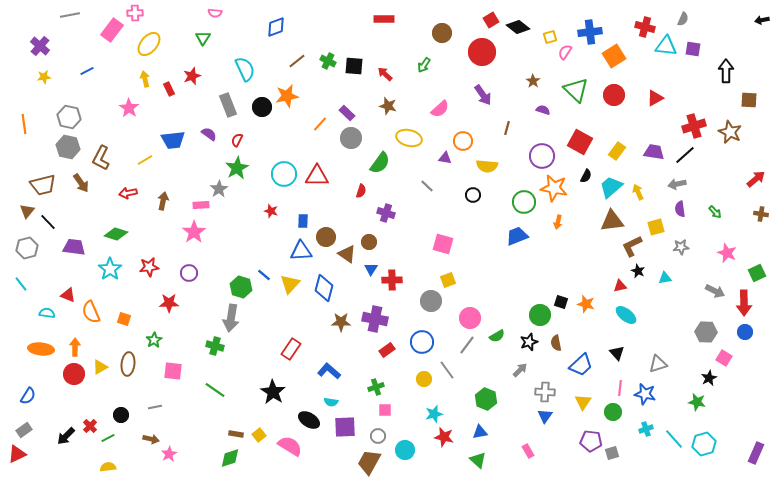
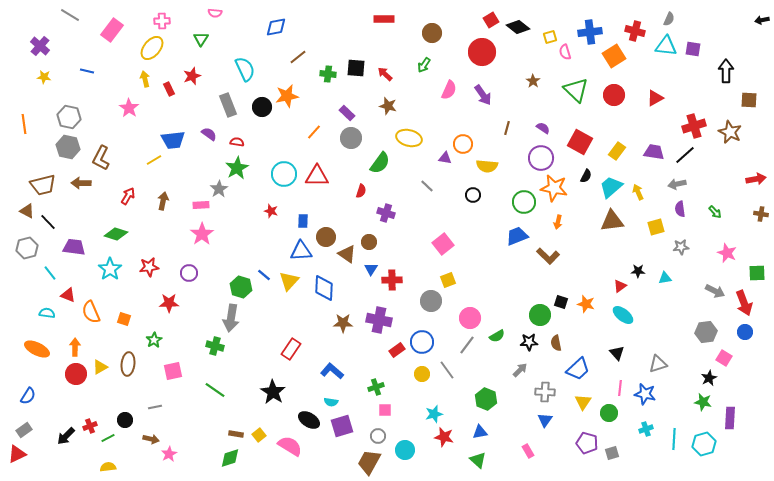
pink cross at (135, 13): moved 27 px right, 8 px down
gray line at (70, 15): rotated 42 degrees clockwise
gray semicircle at (683, 19): moved 14 px left
blue diamond at (276, 27): rotated 10 degrees clockwise
red cross at (645, 27): moved 10 px left, 4 px down
brown circle at (442, 33): moved 10 px left
green triangle at (203, 38): moved 2 px left, 1 px down
yellow ellipse at (149, 44): moved 3 px right, 4 px down
pink semicircle at (565, 52): rotated 49 degrees counterclockwise
brown line at (297, 61): moved 1 px right, 4 px up
green cross at (328, 61): moved 13 px down; rotated 21 degrees counterclockwise
black square at (354, 66): moved 2 px right, 2 px down
blue line at (87, 71): rotated 40 degrees clockwise
yellow star at (44, 77): rotated 16 degrees clockwise
pink semicircle at (440, 109): moved 9 px right, 19 px up; rotated 24 degrees counterclockwise
purple semicircle at (543, 110): moved 18 px down; rotated 16 degrees clockwise
orange line at (320, 124): moved 6 px left, 8 px down
red semicircle at (237, 140): moved 2 px down; rotated 72 degrees clockwise
orange circle at (463, 141): moved 3 px down
purple circle at (542, 156): moved 1 px left, 2 px down
yellow line at (145, 160): moved 9 px right
red arrow at (756, 179): rotated 30 degrees clockwise
brown arrow at (81, 183): rotated 126 degrees clockwise
red arrow at (128, 193): moved 3 px down; rotated 132 degrees clockwise
brown triangle at (27, 211): rotated 42 degrees counterclockwise
pink star at (194, 232): moved 8 px right, 2 px down
pink square at (443, 244): rotated 35 degrees clockwise
brown L-shape at (632, 246): moved 84 px left, 10 px down; rotated 110 degrees counterclockwise
black star at (638, 271): rotated 24 degrees counterclockwise
green square at (757, 273): rotated 24 degrees clockwise
cyan line at (21, 284): moved 29 px right, 11 px up
yellow triangle at (290, 284): moved 1 px left, 3 px up
red triangle at (620, 286): rotated 24 degrees counterclockwise
blue diamond at (324, 288): rotated 12 degrees counterclockwise
red arrow at (744, 303): rotated 20 degrees counterclockwise
cyan ellipse at (626, 315): moved 3 px left
purple cross at (375, 319): moved 4 px right, 1 px down
brown star at (341, 322): moved 2 px right, 1 px down
gray hexagon at (706, 332): rotated 10 degrees counterclockwise
black star at (529, 342): rotated 18 degrees clockwise
orange ellipse at (41, 349): moved 4 px left; rotated 20 degrees clockwise
red rectangle at (387, 350): moved 10 px right
blue trapezoid at (581, 365): moved 3 px left, 4 px down
pink square at (173, 371): rotated 18 degrees counterclockwise
blue L-shape at (329, 371): moved 3 px right
red circle at (74, 374): moved 2 px right
yellow circle at (424, 379): moved 2 px left, 5 px up
green star at (697, 402): moved 6 px right
green circle at (613, 412): moved 4 px left, 1 px down
black circle at (121, 415): moved 4 px right, 5 px down
blue triangle at (545, 416): moved 4 px down
red cross at (90, 426): rotated 24 degrees clockwise
purple square at (345, 427): moved 3 px left, 1 px up; rotated 15 degrees counterclockwise
cyan line at (674, 439): rotated 45 degrees clockwise
purple pentagon at (591, 441): moved 4 px left, 2 px down; rotated 10 degrees clockwise
purple rectangle at (756, 453): moved 26 px left, 35 px up; rotated 20 degrees counterclockwise
